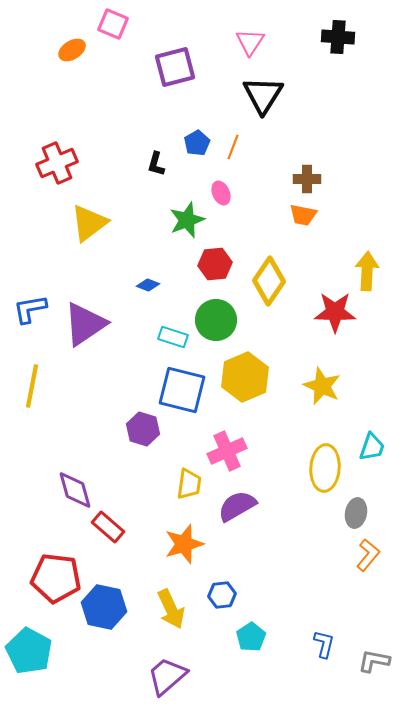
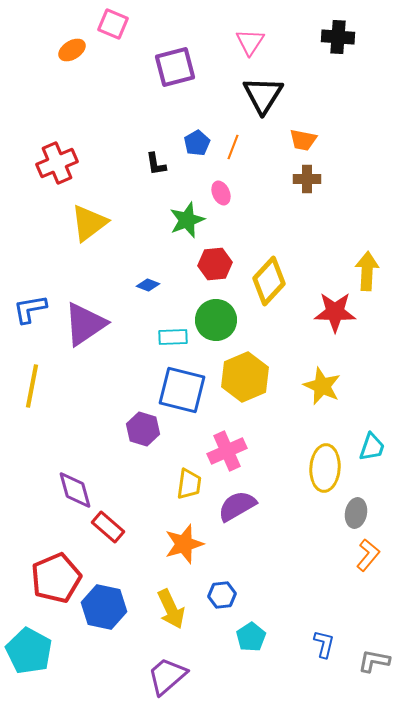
black L-shape at (156, 164): rotated 25 degrees counterclockwise
orange trapezoid at (303, 215): moved 75 px up
yellow diamond at (269, 281): rotated 9 degrees clockwise
cyan rectangle at (173, 337): rotated 20 degrees counterclockwise
red pentagon at (56, 578): rotated 30 degrees counterclockwise
